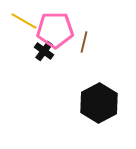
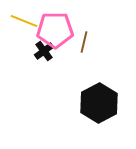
yellow line: rotated 8 degrees counterclockwise
black cross: rotated 18 degrees clockwise
